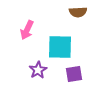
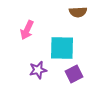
cyan square: moved 2 px right, 1 px down
purple star: rotated 18 degrees clockwise
purple square: rotated 18 degrees counterclockwise
